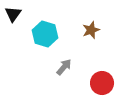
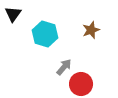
red circle: moved 21 px left, 1 px down
